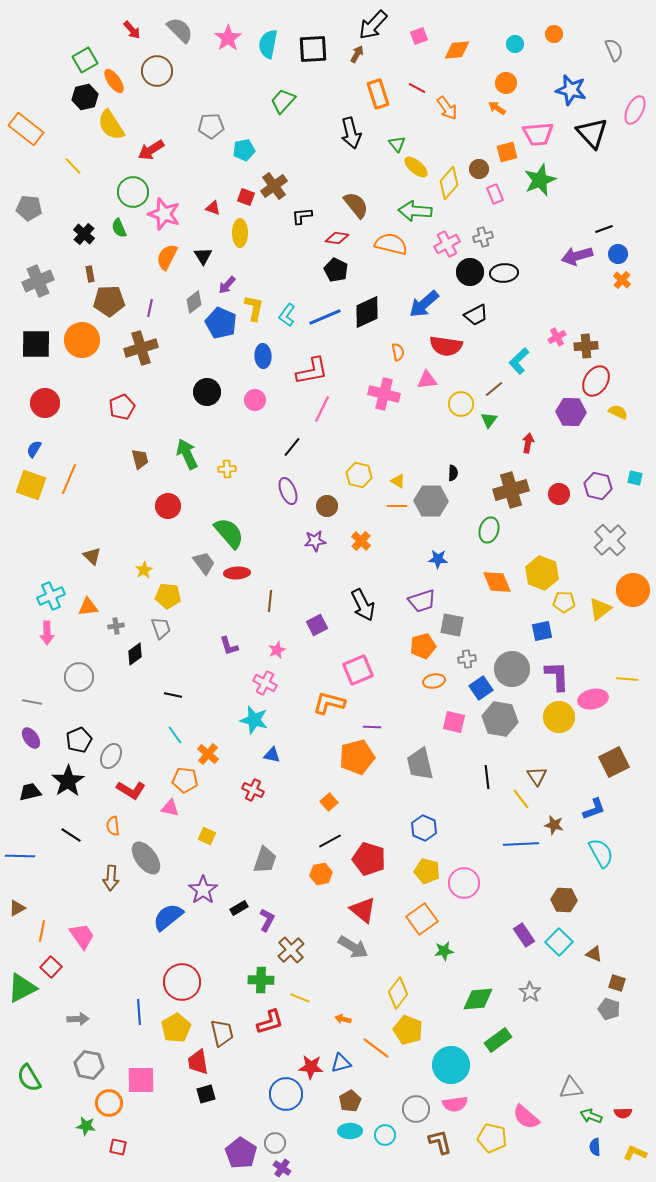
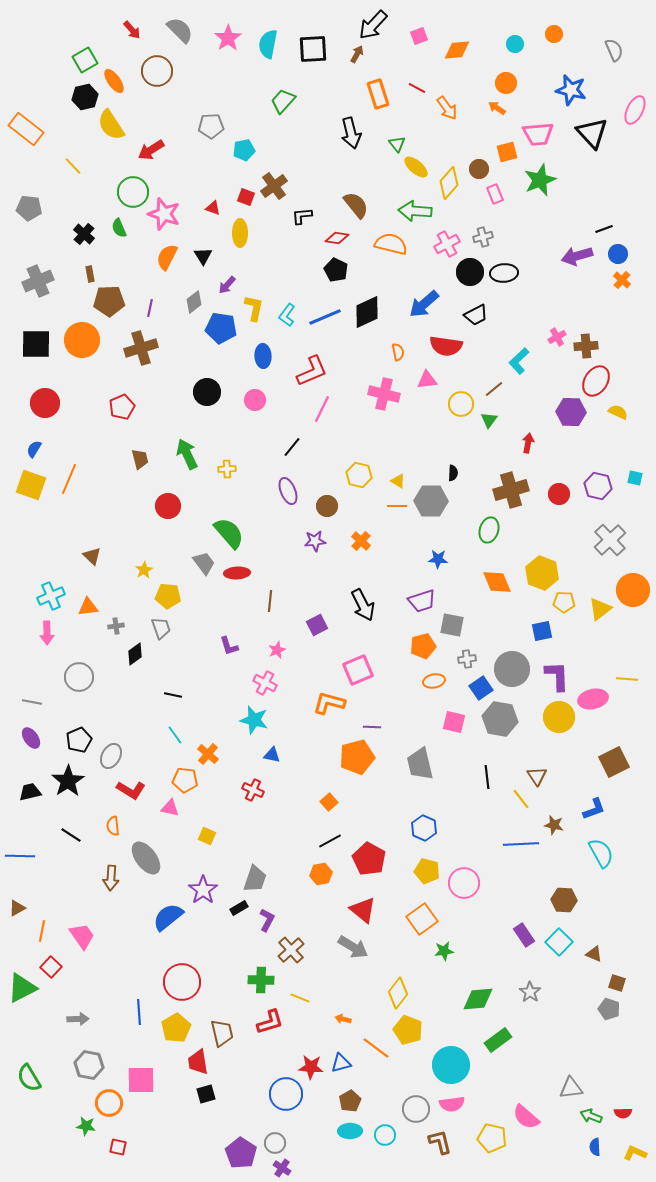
blue pentagon at (221, 323): moved 5 px down; rotated 16 degrees counterclockwise
red L-shape at (312, 371): rotated 12 degrees counterclockwise
red pentagon at (369, 859): rotated 12 degrees clockwise
gray trapezoid at (265, 860): moved 10 px left, 19 px down
pink semicircle at (455, 1104): moved 3 px left
